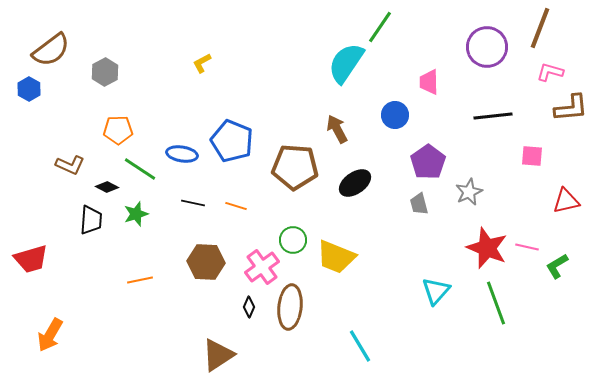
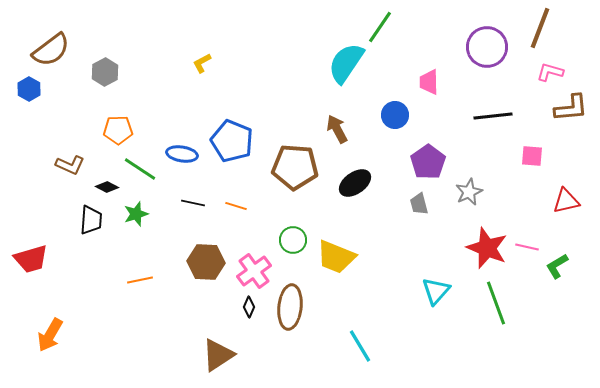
pink cross at (262, 267): moved 8 px left, 4 px down
